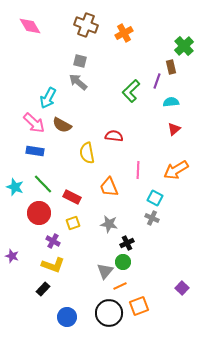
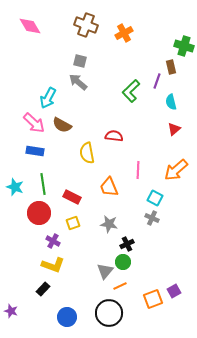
green cross: rotated 30 degrees counterclockwise
cyan semicircle: rotated 98 degrees counterclockwise
orange arrow: rotated 10 degrees counterclockwise
green line: rotated 35 degrees clockwise
black cross: moved 1 px down
purple star: moved 1 px left, 55 px down
purple square: moved 8 px left, 3 px down; rotated 16 degrees clockwise
orange square: moved 14 px right, 7 px up
